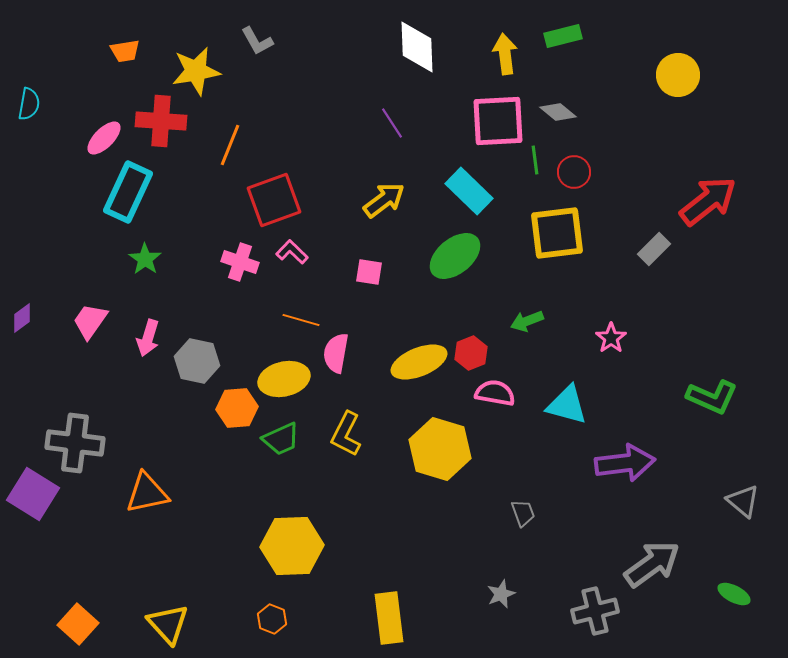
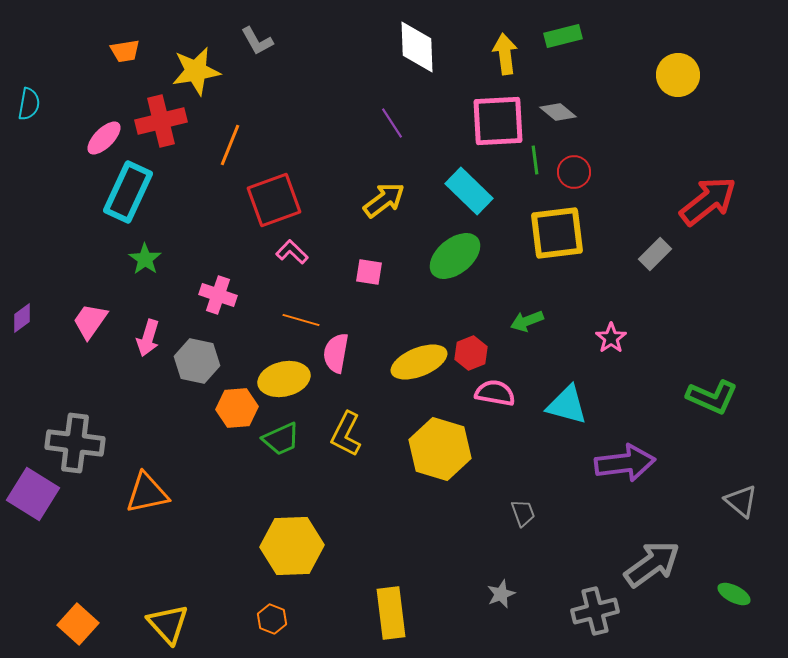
red cross at (161, 121): rotated 18 degrees counterclockwise
gray rectangle at (654, 249): moved 1 px right, 5 px down
pink cross at (240, 262): moved 22 px left, 33 px down
gray triangle at (743, 501): moved 2 px left
yellow rectangle at (389, 618): moved 2 px right, 5 px up
